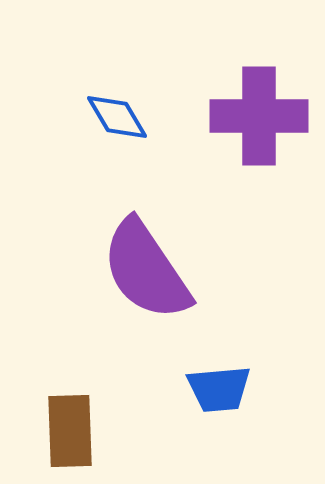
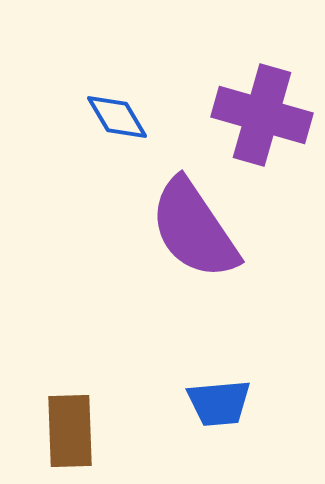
purple cross: moved 3 px right, 1 px up; rotated 16 degrees clockwise
purple semicircle: moved 48 px right, 41 px up
blue trapezoid: moved 14 px down
